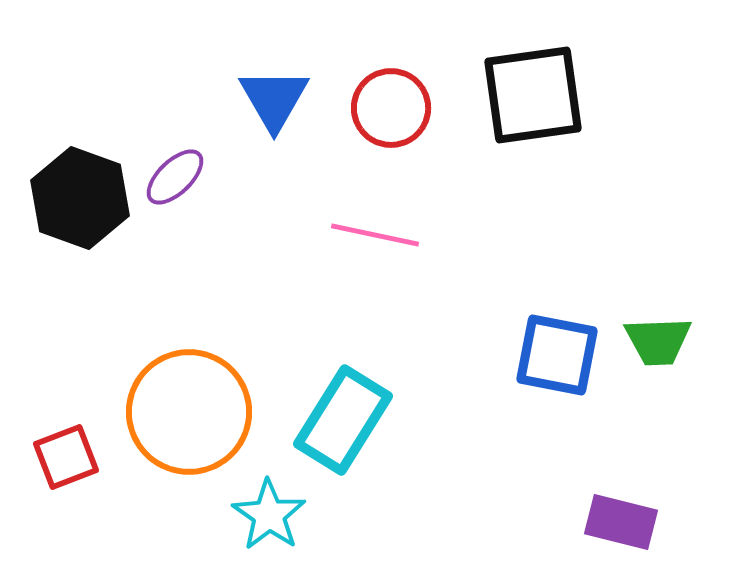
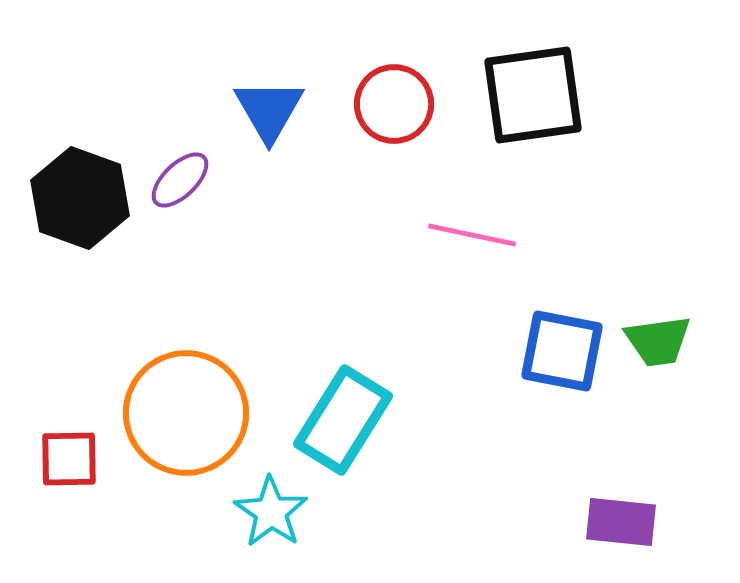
blue triangle: moved 5 px left, 11 px down
red circle: moved 3 px right, 4 px up
purple ellipse: moved 5 px right, 3 px down
pink line: moved 97 px right
green trapezoid: rotated 6 degrees counterclockwise
blue square: moved 5 px right, 4 px up
orange circle: moved 3 px left, 1 px down
red square: moved 3 px right, 2 px down; rotated 20 degrees clockwise
cyan star: moved 2 px right, 3 px up
purple rectangle: rotated 8 degrees counterclockwise
